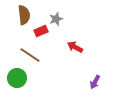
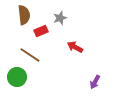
gray star: moved 4 px right, 1 px up
green circle: moved 1 px up
